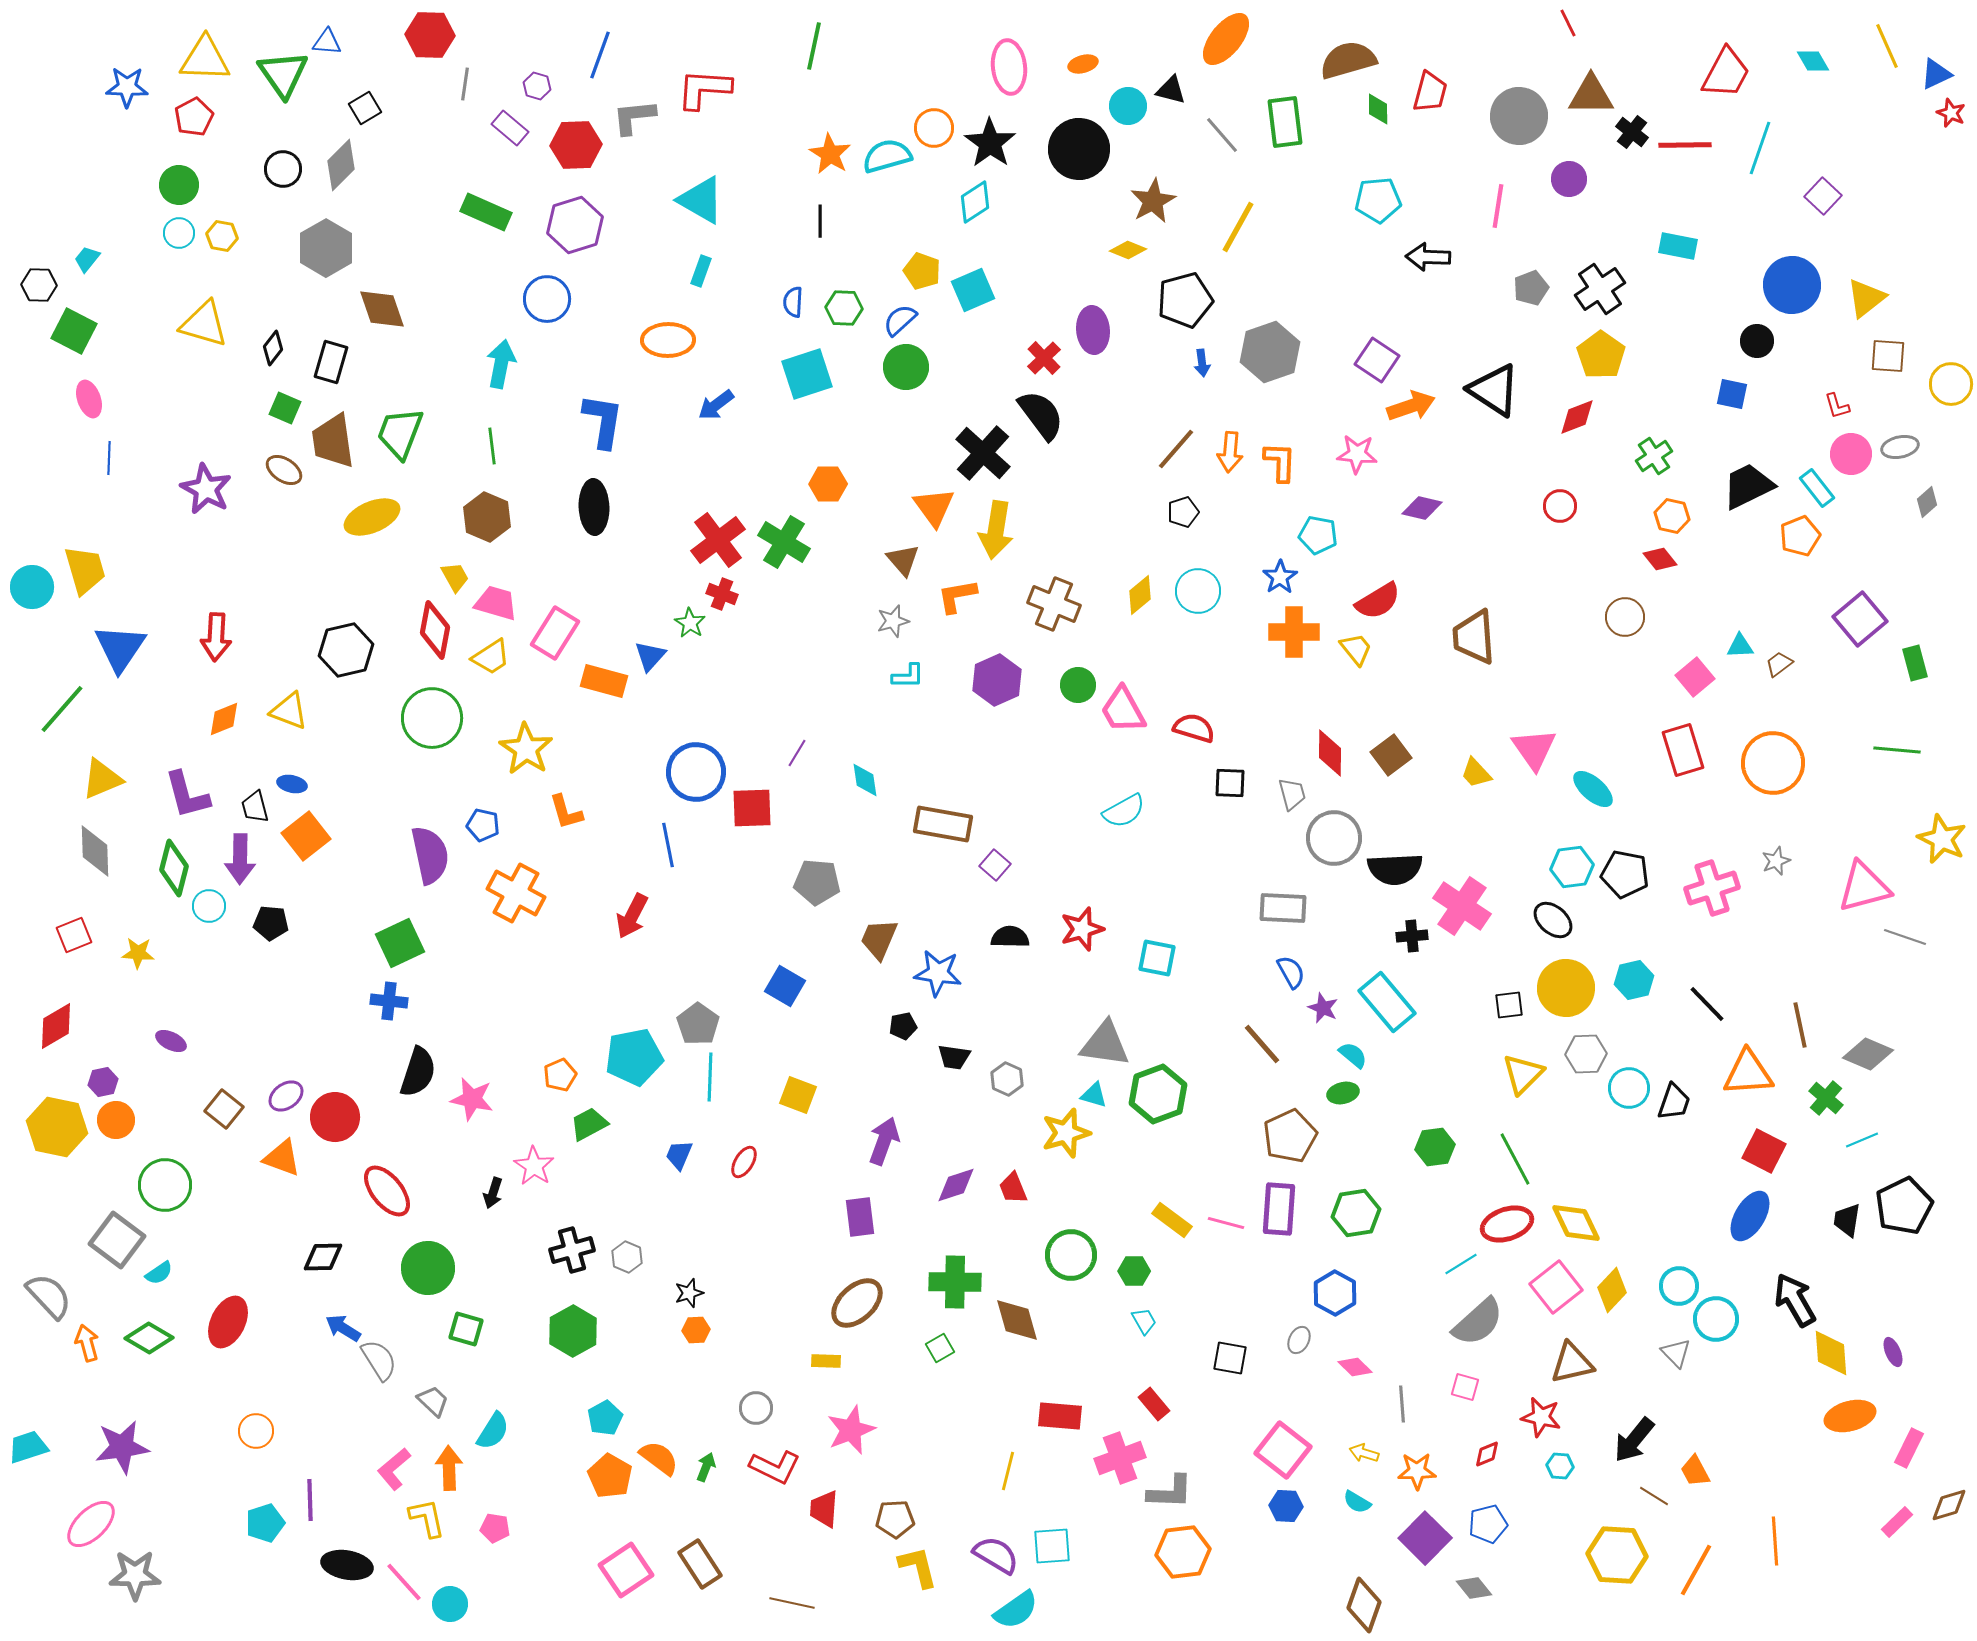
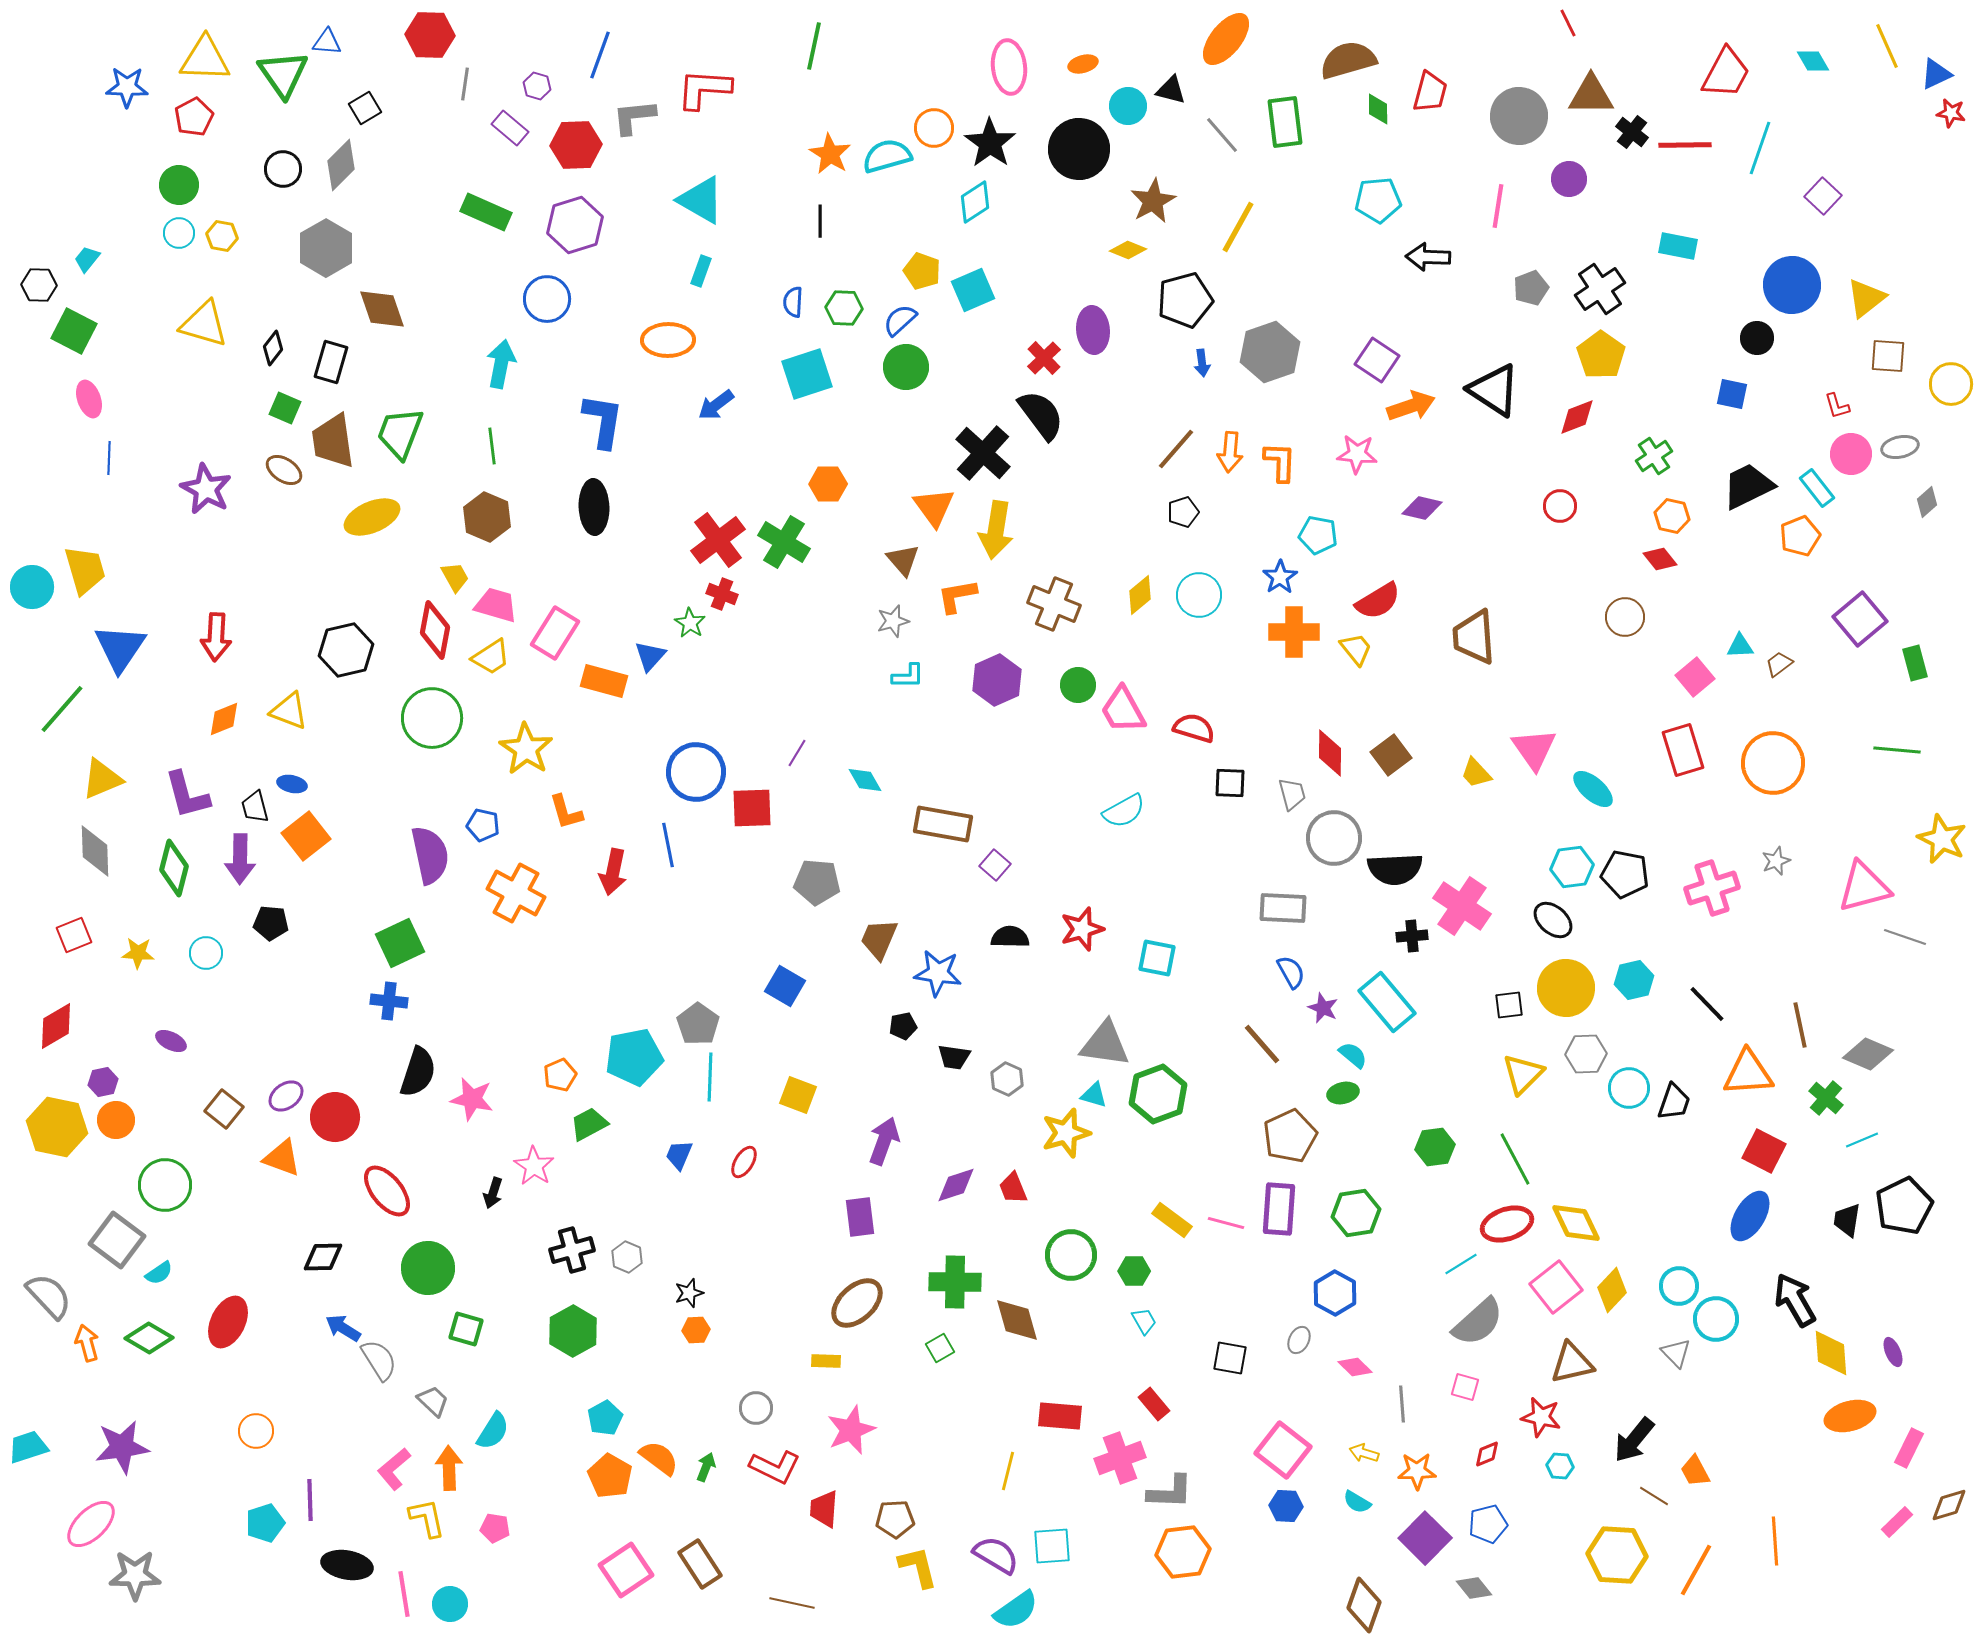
red star at (1951, 113): rotated 12 degrees counterclockwise
black circle at (1757, 341): moved 3 px up
cyan circle at (1198, 591): moved 1 px right, 4 px down
pink trapezoid at (496, 603): moved 2 px down
cyan diamond at (865, 780): rotated 21 degrees counterclockwise
cyan circle at (209, 906): moved 3 px left, 47 px down
red arrow at (632, 916): moved 19 px left, 44 px up; rotated 15 degrees counterclockwise
pink line at (404, 1582): moved 12 px down; rotated 33 degrees clockwise
